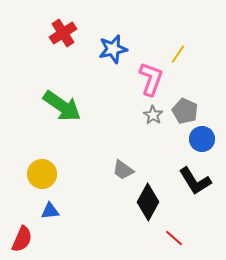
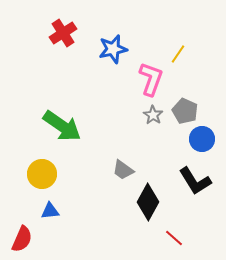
green arrow: moved 20 px down
